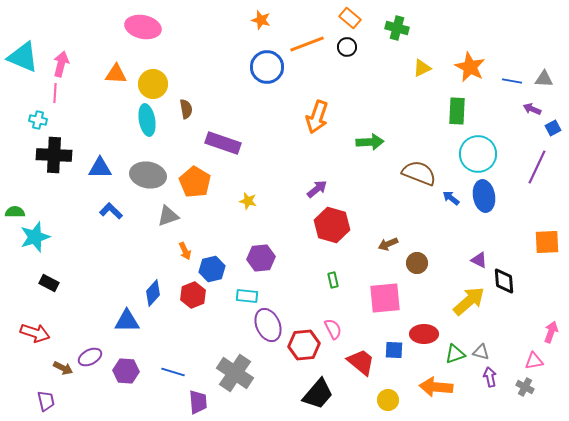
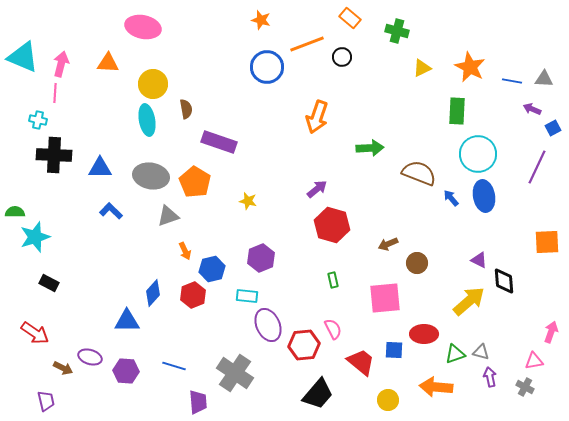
green cross at (397, 28): moved 3 px down
black circle at (347, 47): moved 5 px left, 10 px down
orange triangle at (116, 74): moved 8 px left, 11 px up
green arrow at (370, 142): moved 6 px down
purple rectangle at (223, 143): moved 4 px left, 1 px up
gray ellipse at (148, 175): moved 3 px right, 1 px down
blue arrow at (451, 198): rotated 12 degrees clockwise
purple hexagon at (261, 258): rotated 16 degrees counterclockwise
red arrow at (35, 333): rotated 16 degrees clockwise
purple ellipse at (90, 357): rotated 45 degrees clockwise
blue line at (173, 372): moved 1 px right, 6 px up
